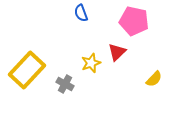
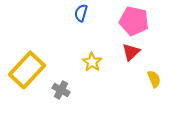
blue semicircle: rotated 36 degrees clockwise
red triangle: moved 14 px right
yellow star: moved 1 px right, 1 px up; rotated 18 degrees counterclockwise
yellow semicircle: rotated 66 degrees counterclockwise
gray cross: moved 4 px left, 6 px down
